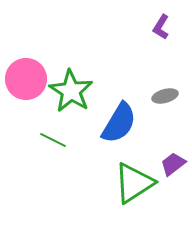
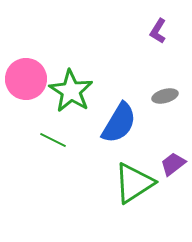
purple L-shape: moved 3 px left, 4 px down
